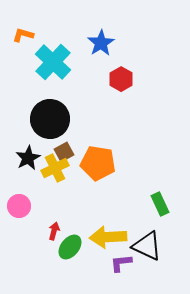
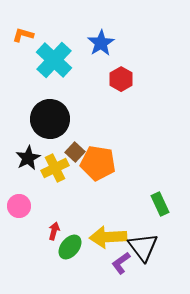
cyan cross: moved 1 px right, 2 px up
brown square: moved 11 px right; rotated 18 degrees counterclockwise
black triangle: moved 4 px left, 1 px down; rotated 28 degrees clockwise
purple L-shape: rotated 30 degrees counterclockwise
